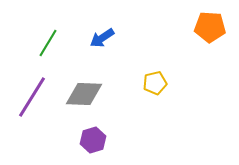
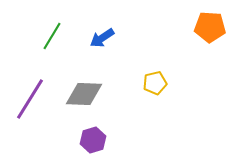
green line: moved 4 px right, 7 px up
purple line: moved 2 px left, 2 px down
